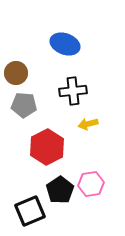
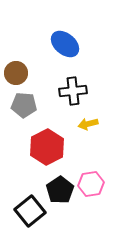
blue ellipse: rotated 20 degrees clockwise
black square: rotated 16 degrees counterclockwise
